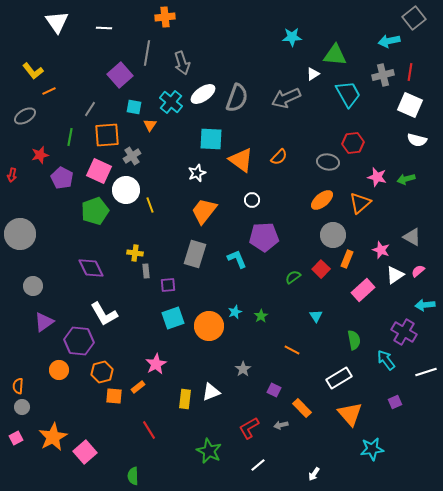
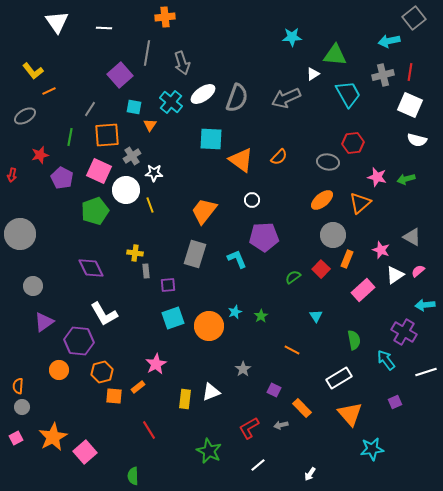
white star at (197, 173): moved 43 px left; rotated 24 degrees clockwise
white arrow at (314, 474): moved 4 px left
